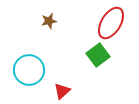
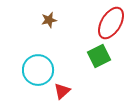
brown star: moved 1 px up
green square: moved 1 px right, 1 px down; rotated 10 degrees clockwise
cyan circle: moved 9 px right
